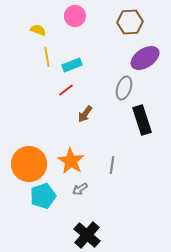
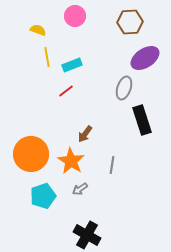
red line: moved 1 px down
brown arrow: moved 20 px down
orange circle: moved 2 px right, 10 px up
black cross: rotated 12 degrees counterclockwise
